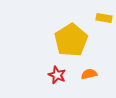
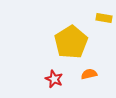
yellow pentagon: moved 2 px down
red star: moved 3 px left, 4 px down
